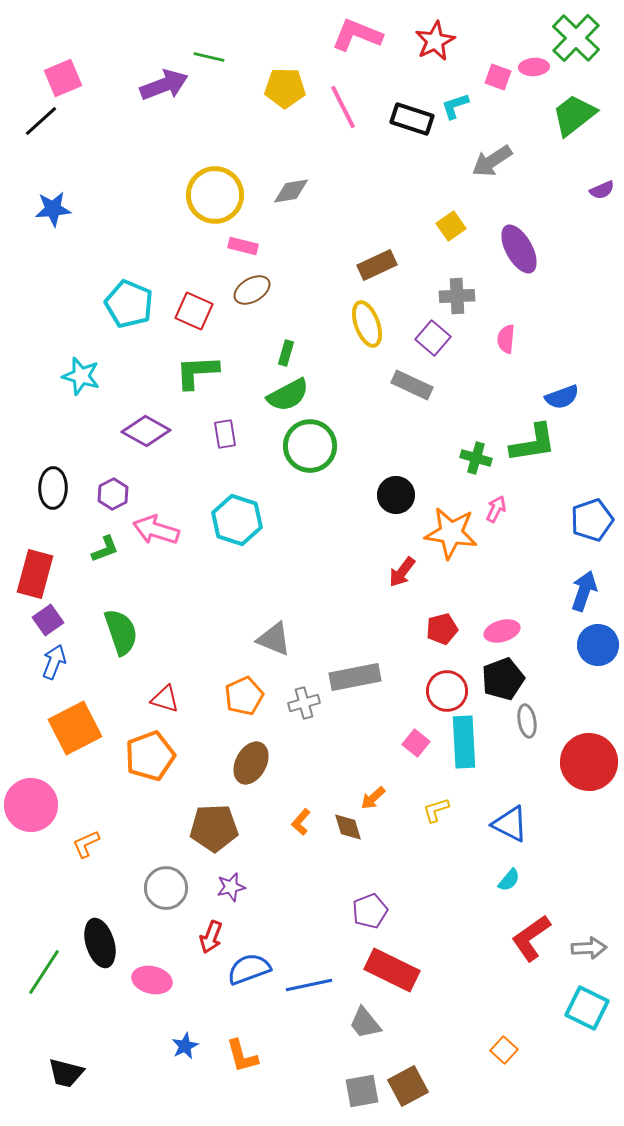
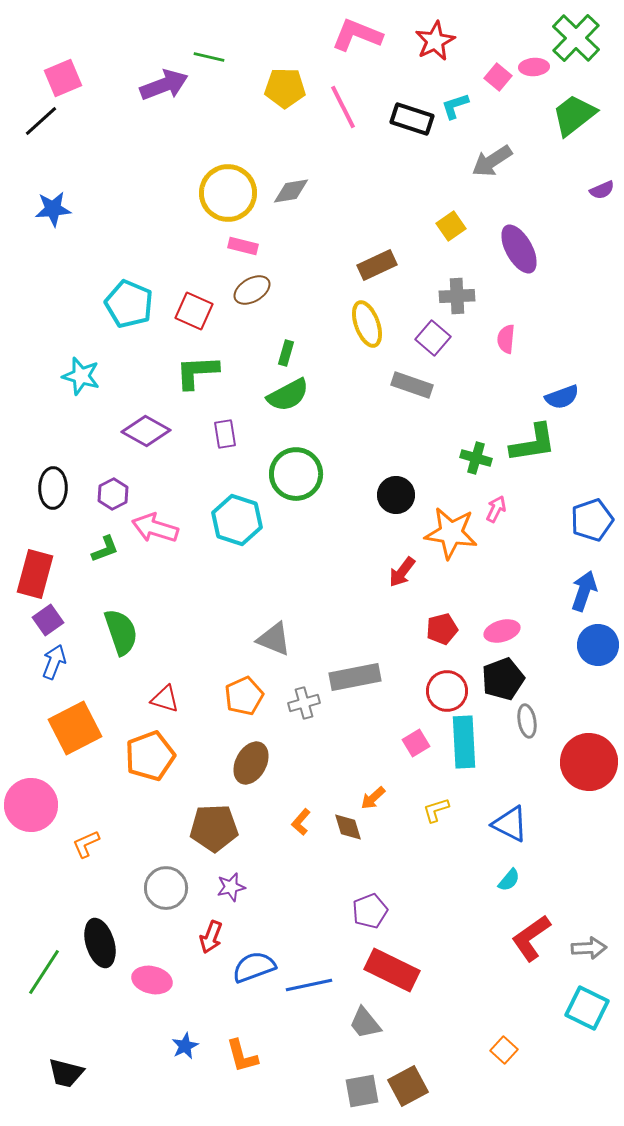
pink square at (498, 77): rotated 20 degrees clockwise
yellow circle at (215, 195): moved 13 px right, 2 px up
gray rectangle at (412, 385): rotated 6 degrees counterclockwise
green circle at (310, 446): moved 14 px left, 28 px down
pink arrow at (156, 530): moved 1 px left, 2 px up
pink square at (416, 743): rotated 20 degrees clockwise
blue semicircle at (249, 969): moved 5 px right, 2 px up
